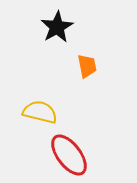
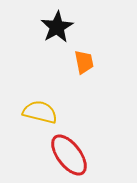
orange trapezoid: moved 3 px left, 4 px up
